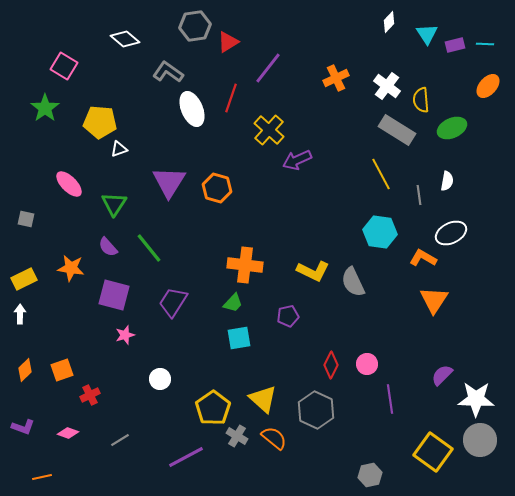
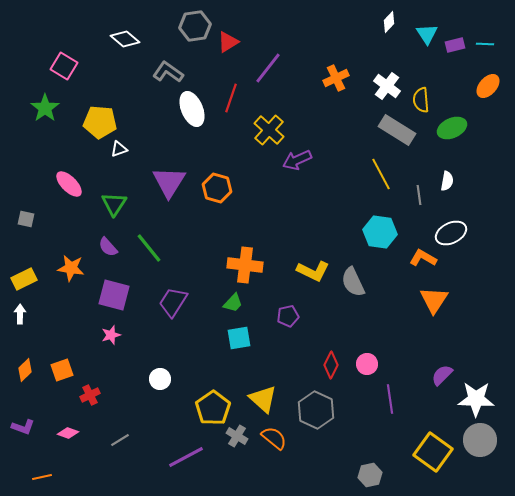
pink star at (125, 335): moved 14 px left
